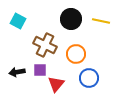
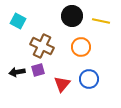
black circle: moved 1 px right, 3 px up
brown cross: moved 3 px left, 1 px down
orange circle: moved 5 px right, 7 px up
purple square: moved 2 px left; rotated 16 degrees counterclockwise
blue circle: moved 1 px down
red triangle: moved 6 px right
